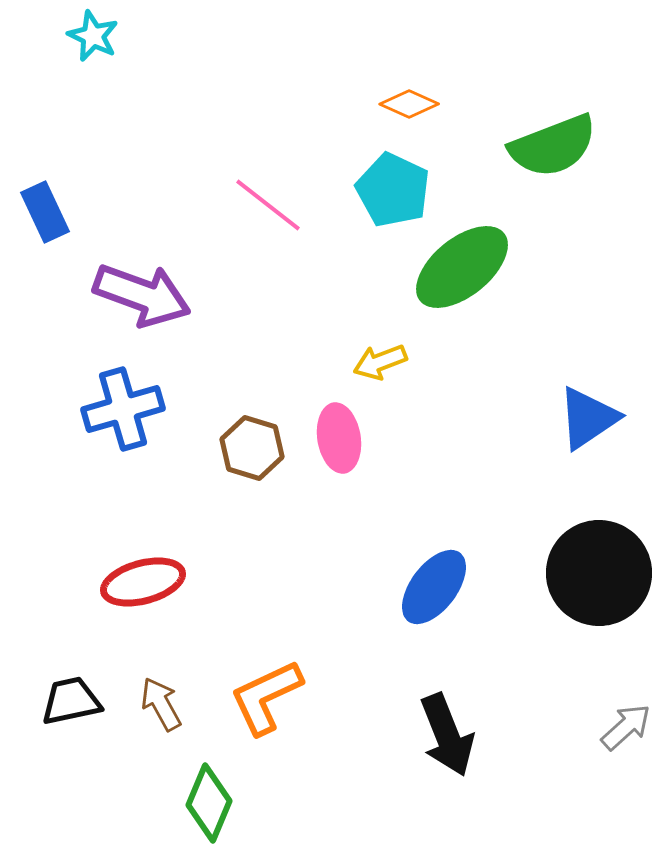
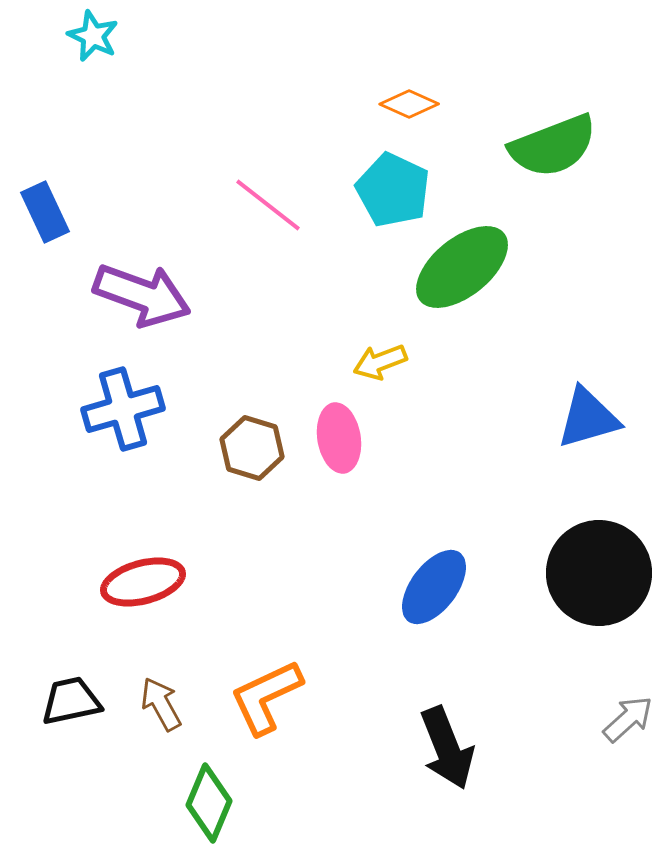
blue triangle: rotated 18 degrees clockwise
gray arrow: moved 2 px right, 8 px up
black arrow: moved 13 px down
